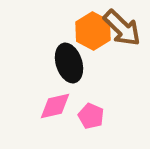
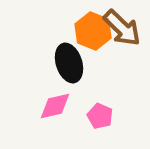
orange hexagon: rotated 6 degrees counterclockwise
pink pentagon: moved 9 px right
